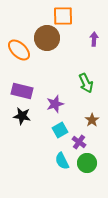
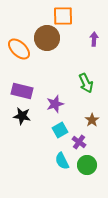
orange ellipse: moved 1 px up
green circle: moved 2 px down
